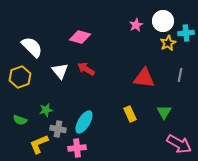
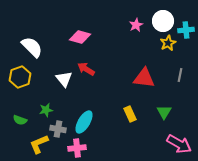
cyan cross: moved 3 px up
white triangle: moved 4 px right, 8 px down
